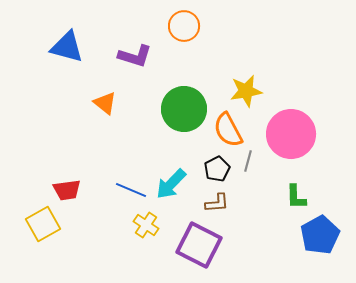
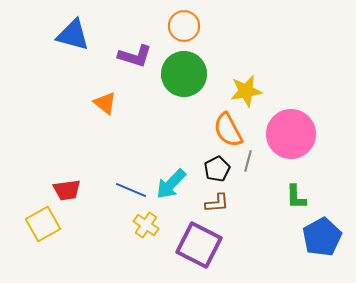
blue triangle: moved 6 px right, 12 px up
green circle: moved 35 px up
blue pentagon: moved 2 px right, 2 px down
